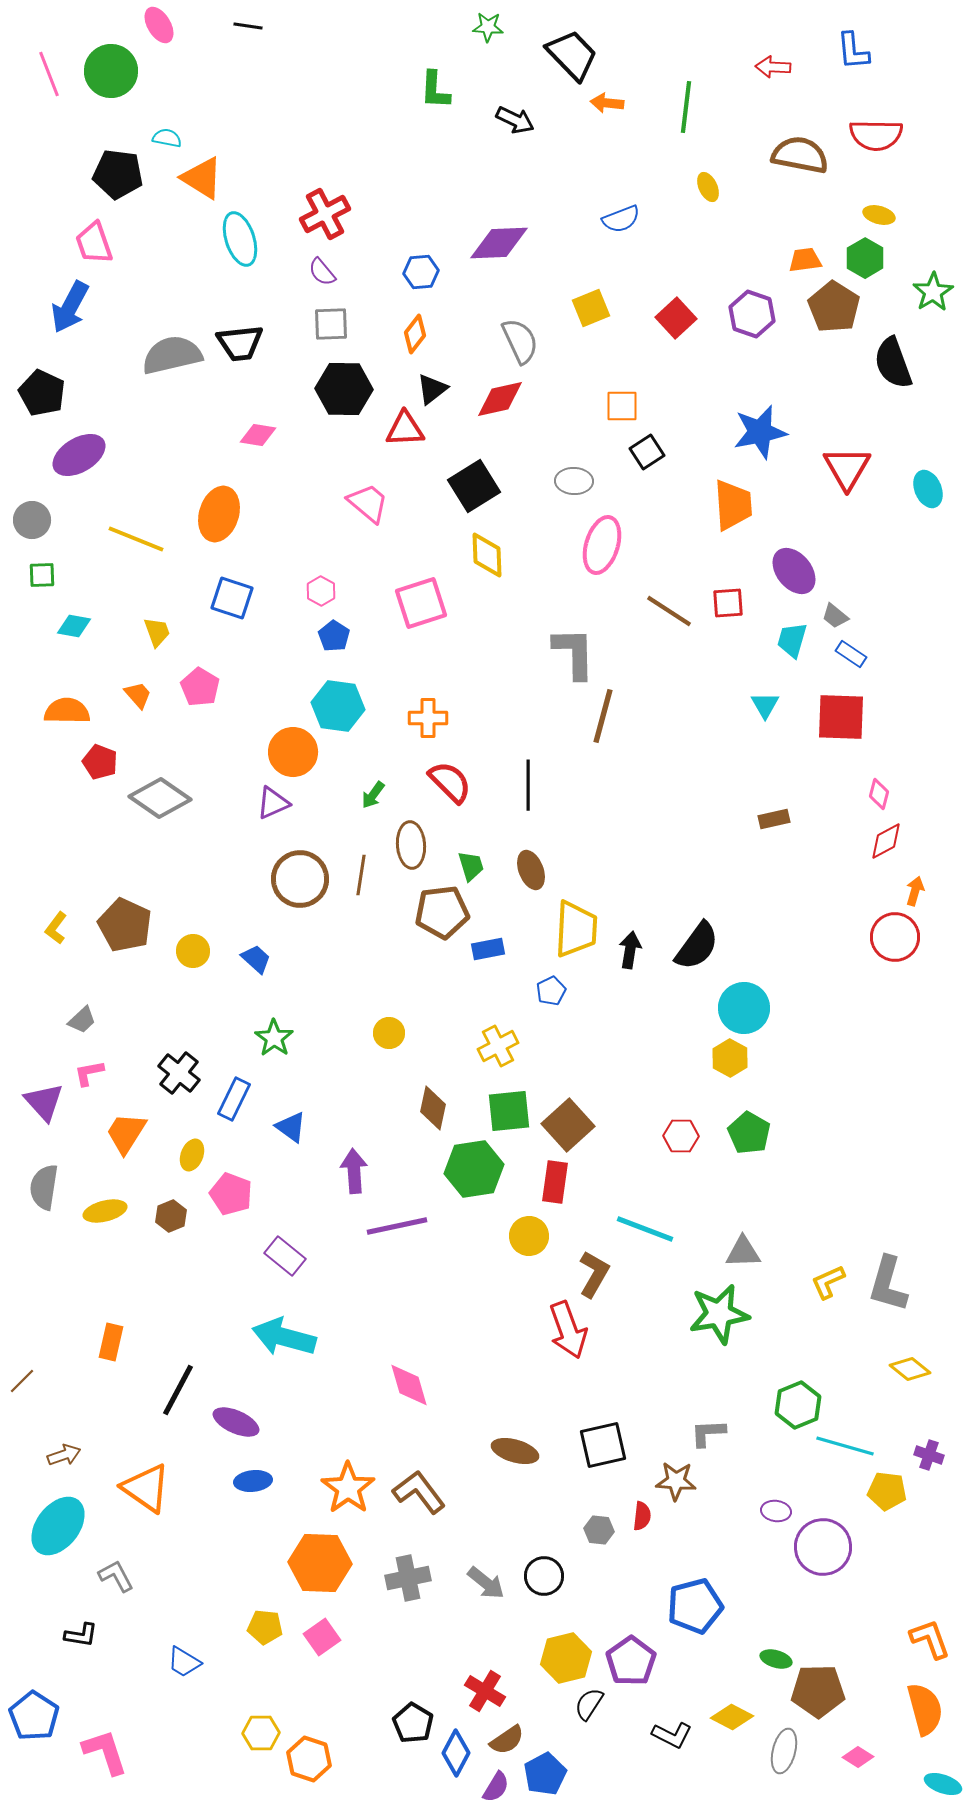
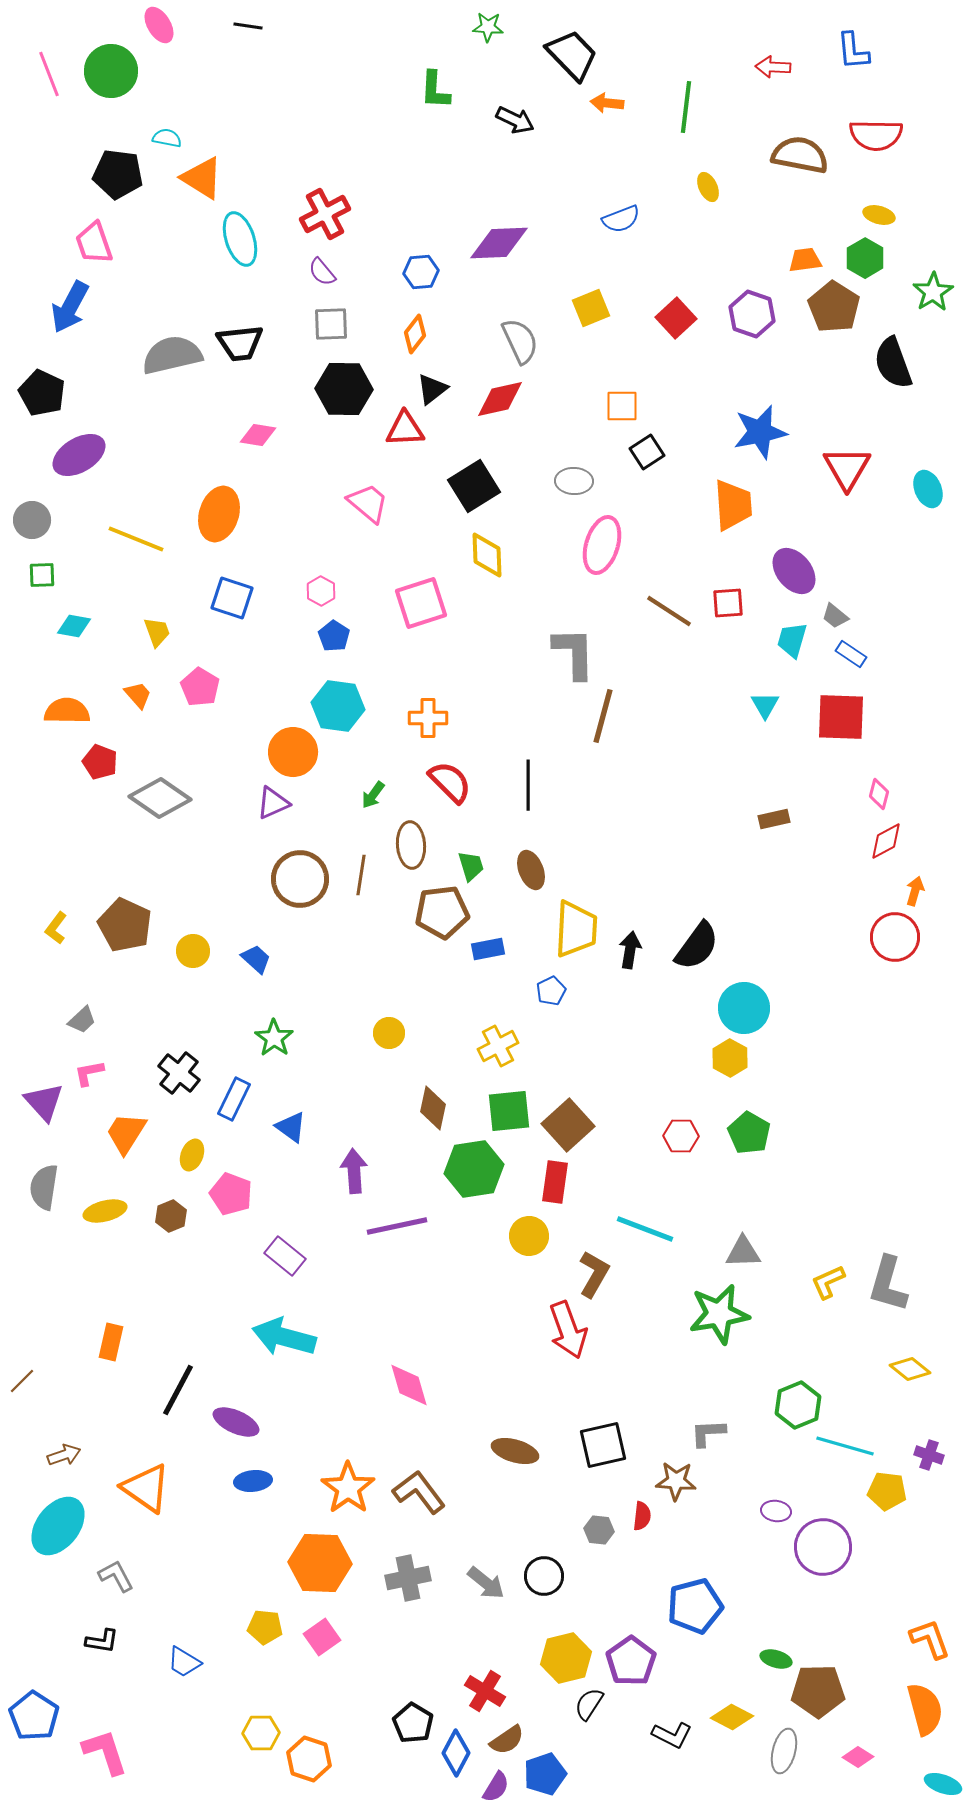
black L-shape at (81, 1635): moved 21 px right, 6 px down
blue pentagon at (545, 1774): rotated 9 degrees clockwise
